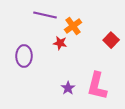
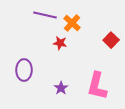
orange cross: moved 1 px left, 3 px up; rotated 12 degrees counterclockwise
purple ellipse: moved 14 px down
purple star: moved 7 px left
